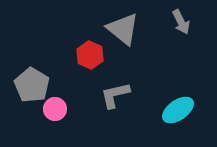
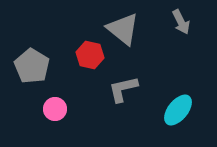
red hexagon: rotated 12 degrees counterclockwise
gray pentagon: moved 19 px up
gray L-shape: moved 8 px right, 6 px up
cyan ellipse: rotated 16 degrees counterclockwise
